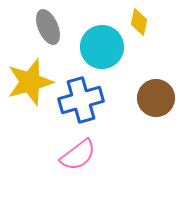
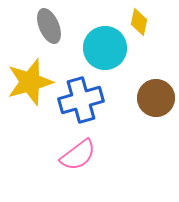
gray ellipse: moved 1 px right, 1 px up
cyan circle: moved 3 px right, 1 px down
